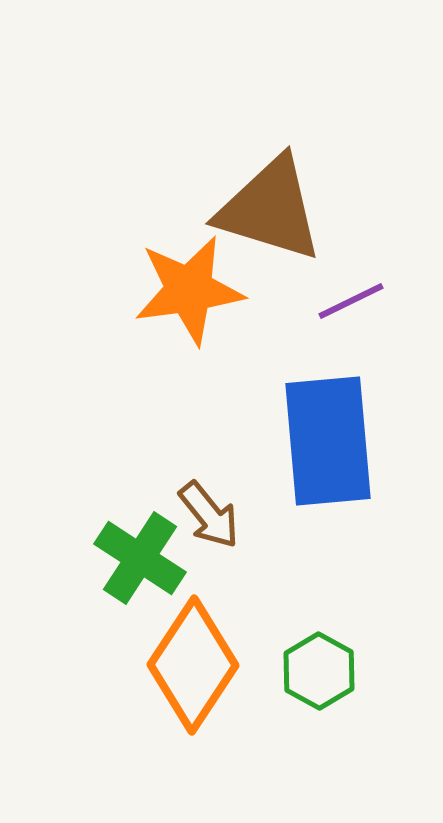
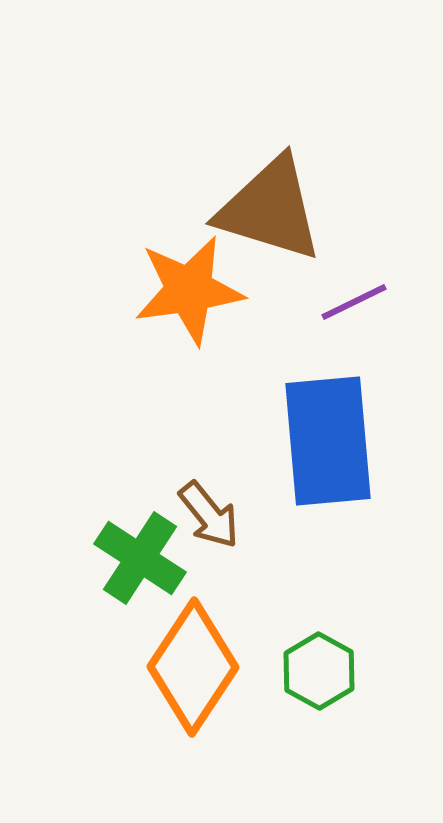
purple line: moved 3 px right, 1 px down
orange diamond: moved 2 px down
